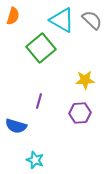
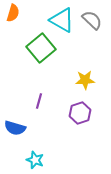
orange semicircle: moved 3 px up
purple hexagon: rotated 15 degrees counterclockwise
blue semicircle: moved 1 px left, 2 px down
